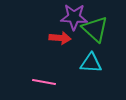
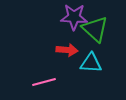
red arrow: moved 7 px right, 12 px down
pink line: rotated 25 degrees counterclockwise
